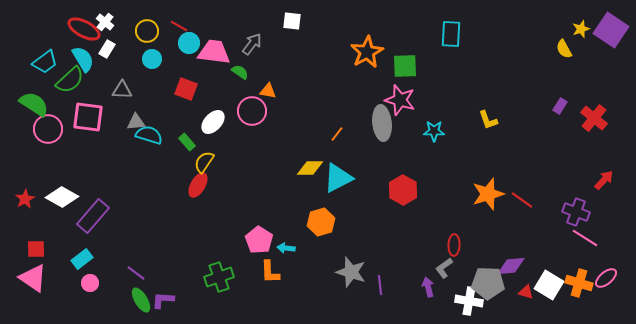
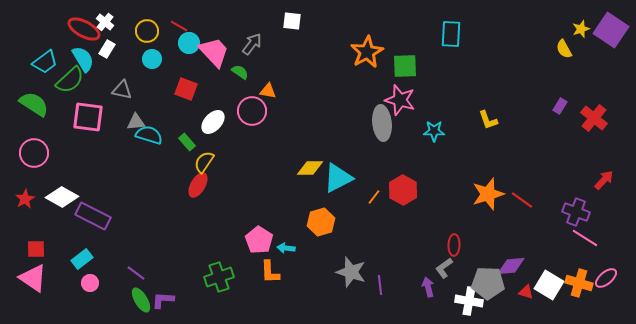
pink trapezoid at (214, 52): rotated 40 degrees clockwise
gray triangle at (122, 90): rotated 10 degrees clockwise
pink circle at (48, 129): moved 14 px left, 24 px down
orange line at (337, 134): moved 37 px right, 63 px down
purple rectangle at (93, 216): rotated 76 degrees clockwise
